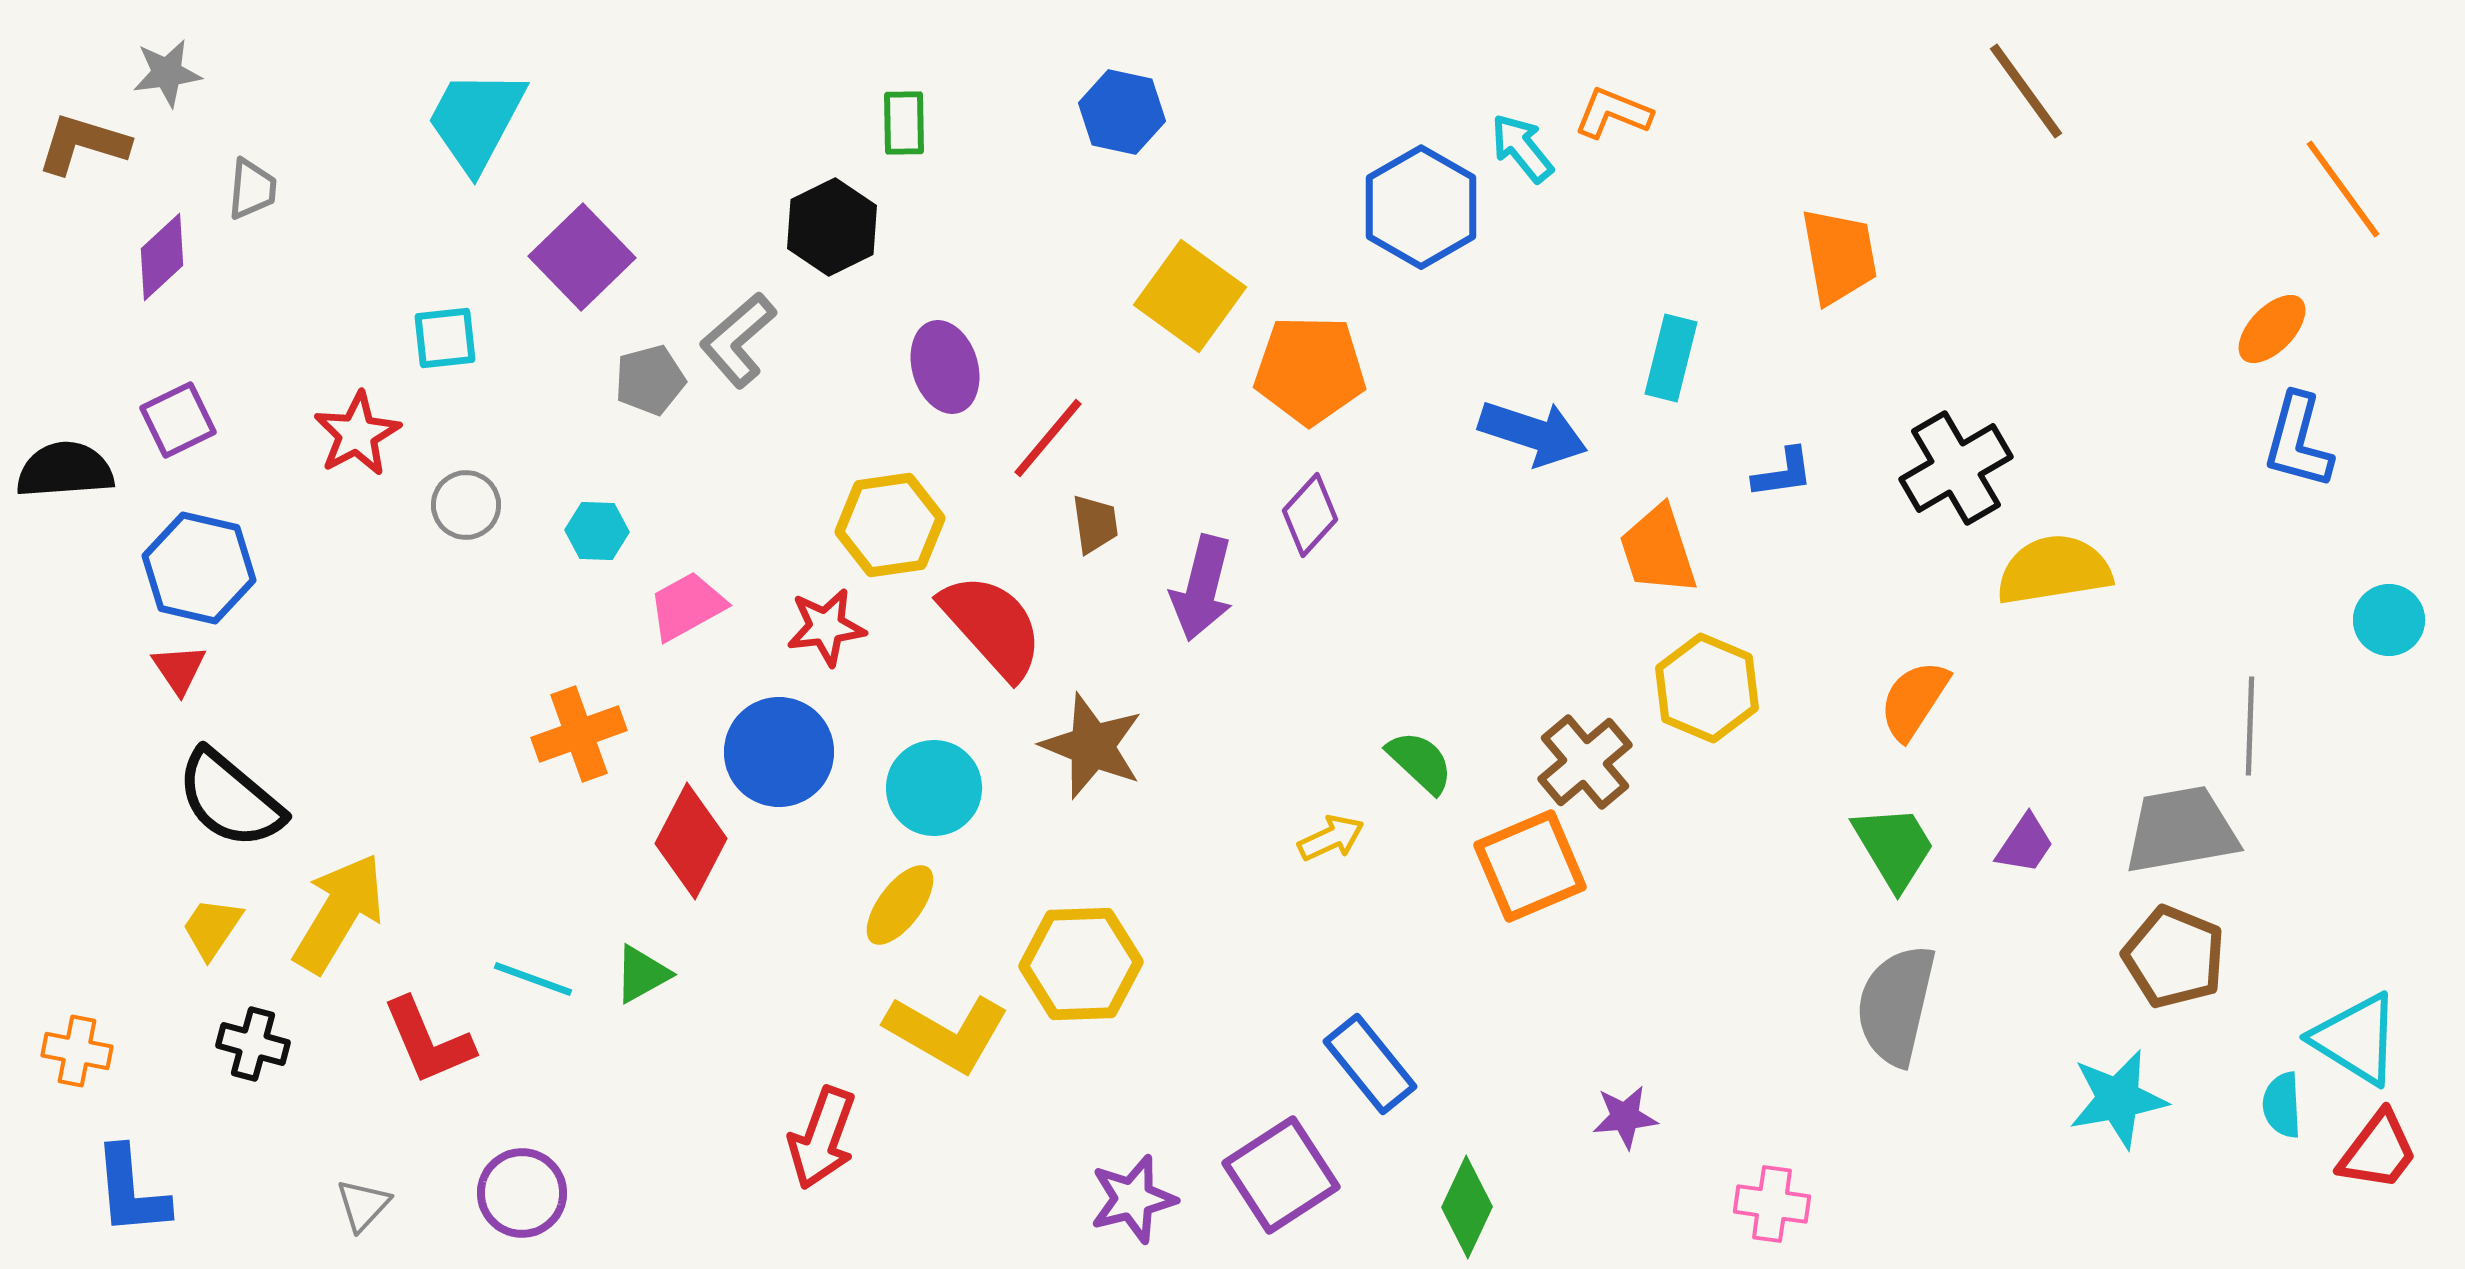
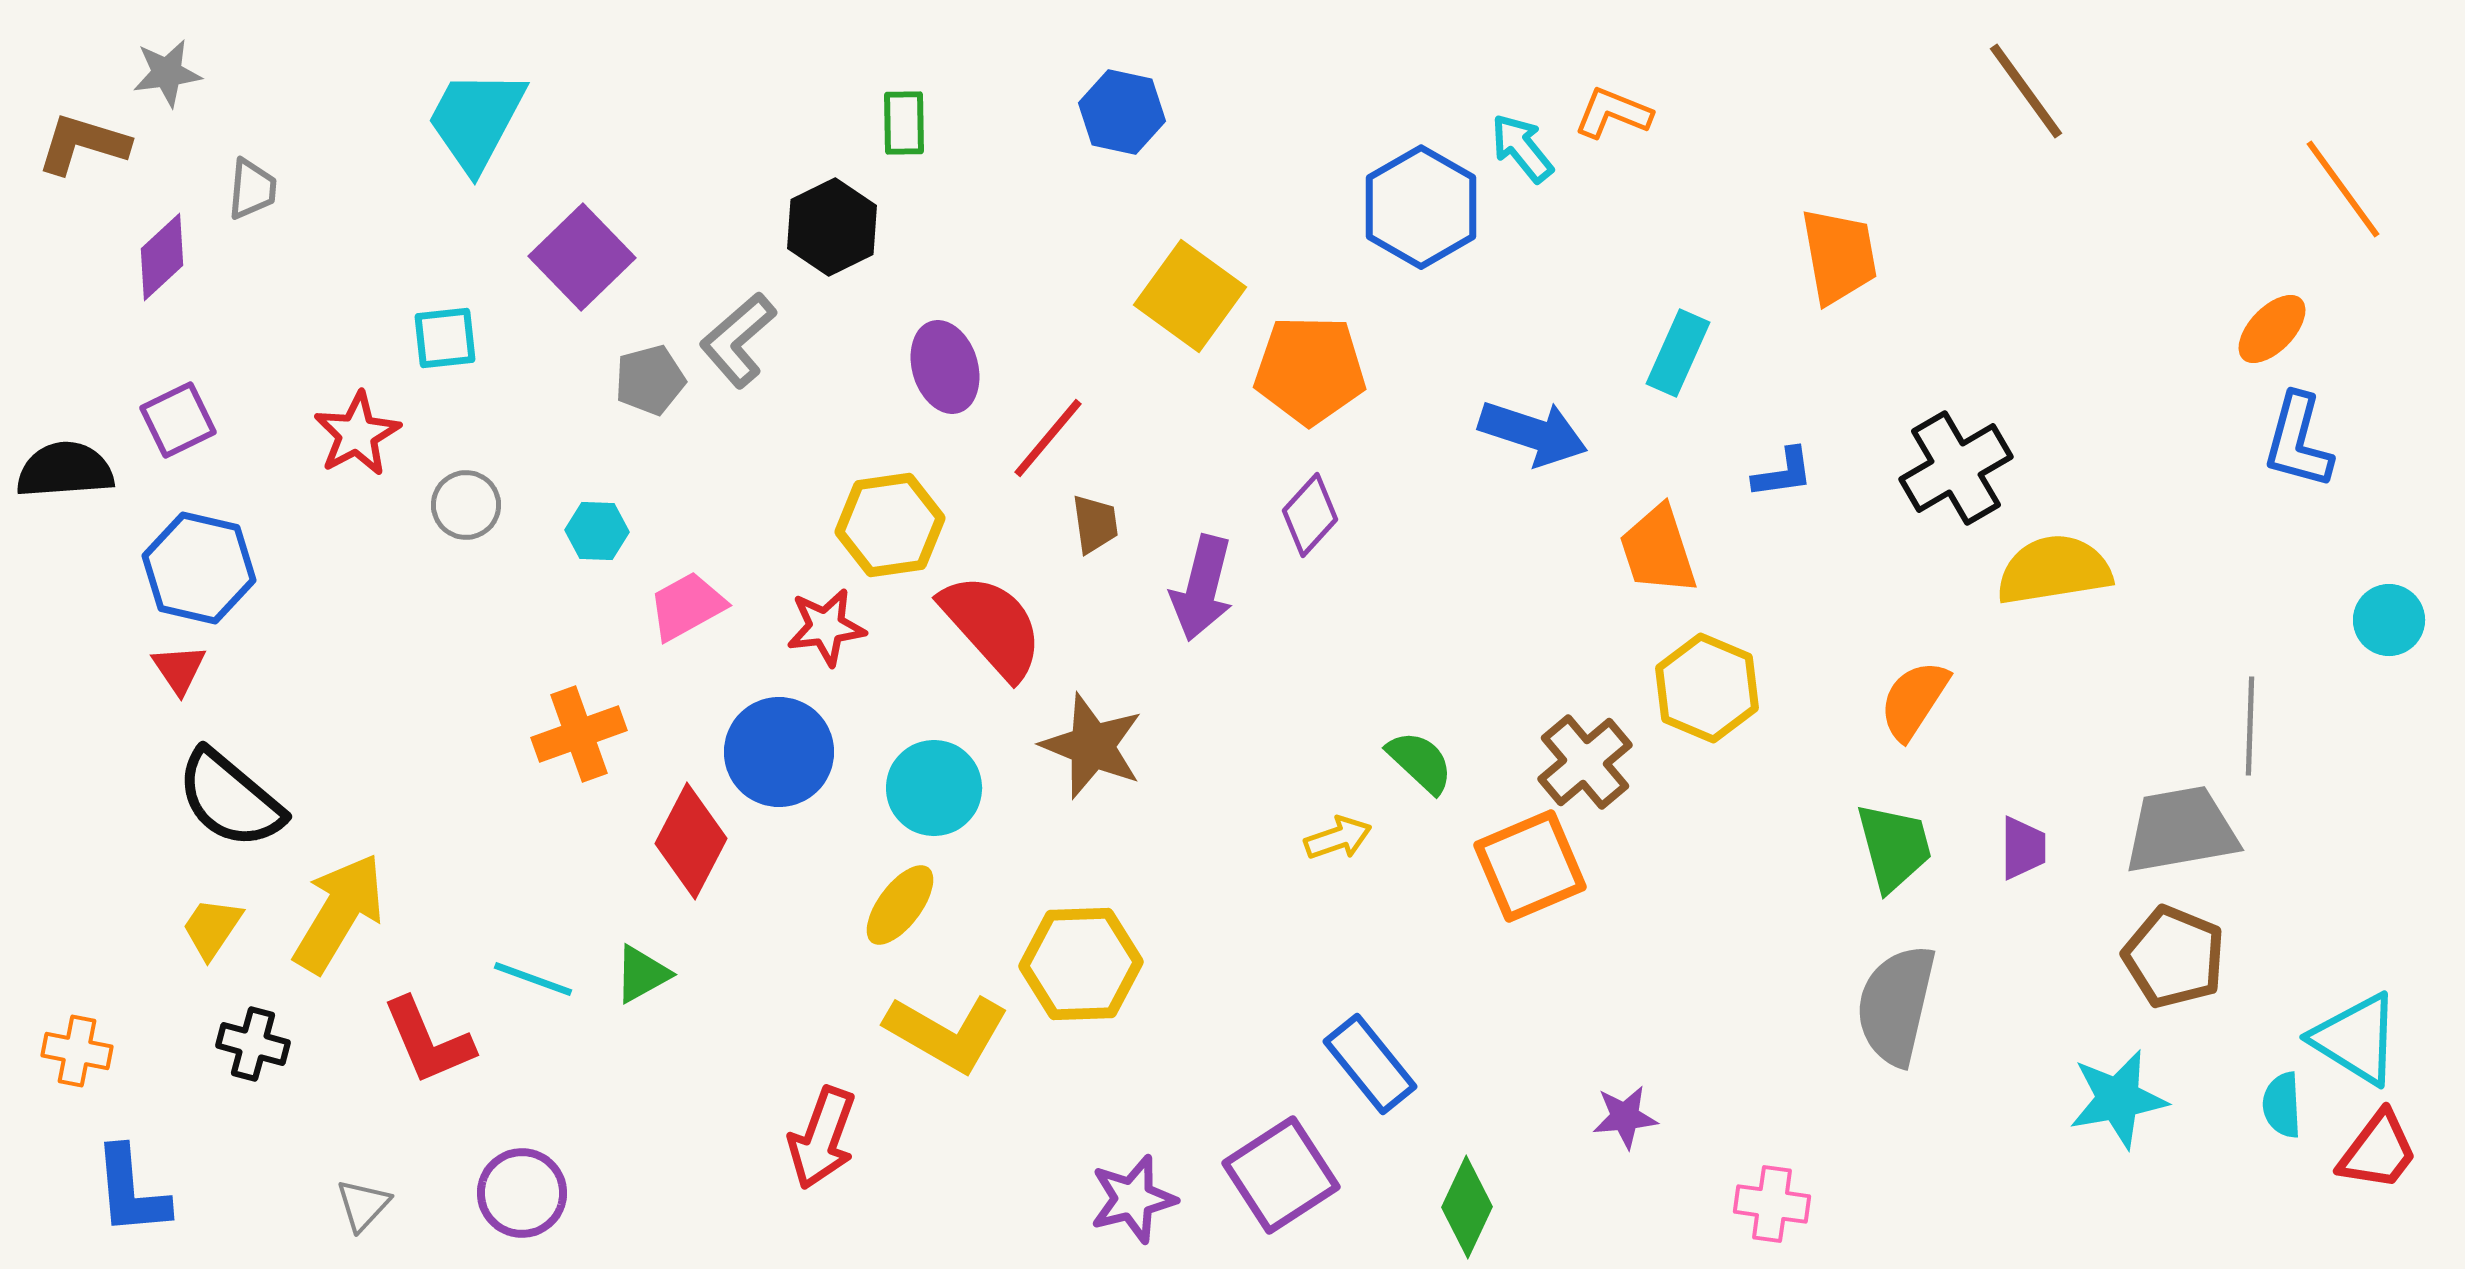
cyan rectangle at (1671, 358): moved 7 px right, 5 px up; rotated 10 degrees clockwise
yellow arrow at (1331, 838): moved 7 px right; rotated 6 degrees clockwise
purple trapezoid at (2025, 844): moved 2 px left, 4 px down; rotated 34 degrees counterclockwise
green trapezoid at (1894, 847): rotated 16 degrees clockwise
